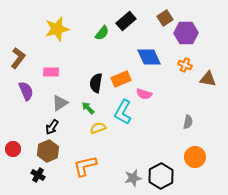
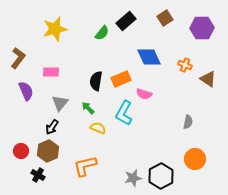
yellow star: moved 2 px left
purple hexagon: moved 16 px right, 5 px up
brown triangle: rotated 24 degrees clockwise
black semicircle: moved 2 px up
gray triangle: rotated 18 degrees counterclockwise
cyan L-shape: moved 1 px right, 1 px down
yellow semicircle: rotated 42 degrees clockwise
red circle: moved 8 px right, 2 px down
orange circle: moved 2 px down
